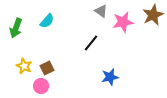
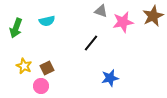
gray triangle: rotated 16 degrees counterclockwise
brown star: moved 1 px down
cyan semicircle: rotated 35 degrees clockwise
blue star: moved 1 px down
